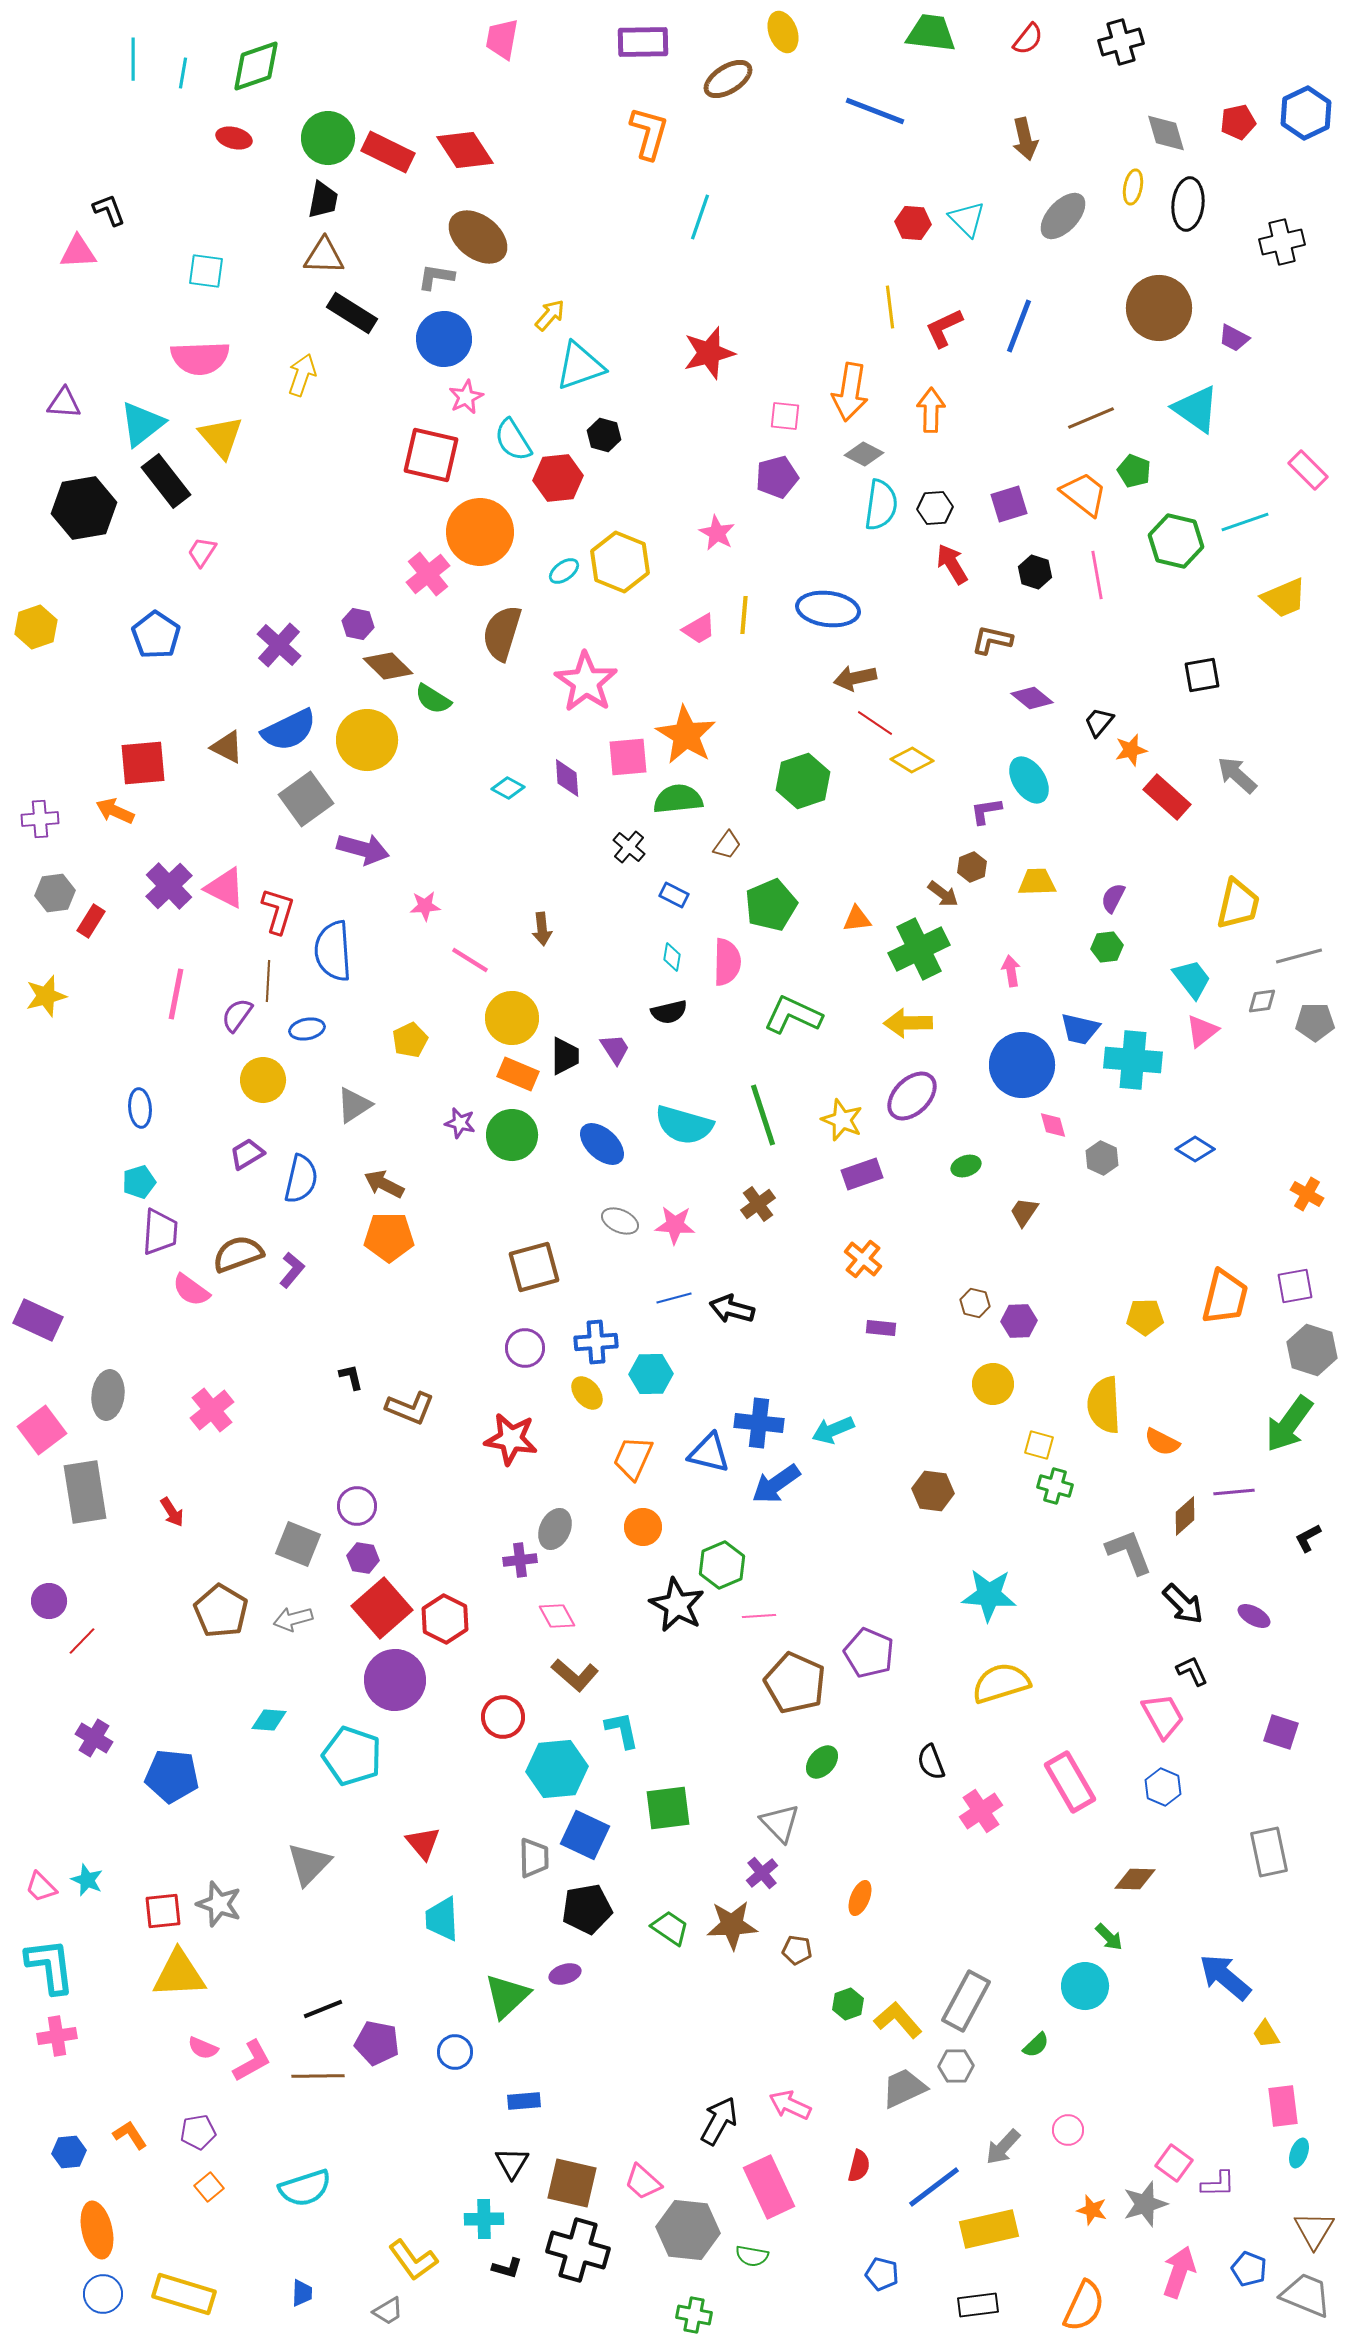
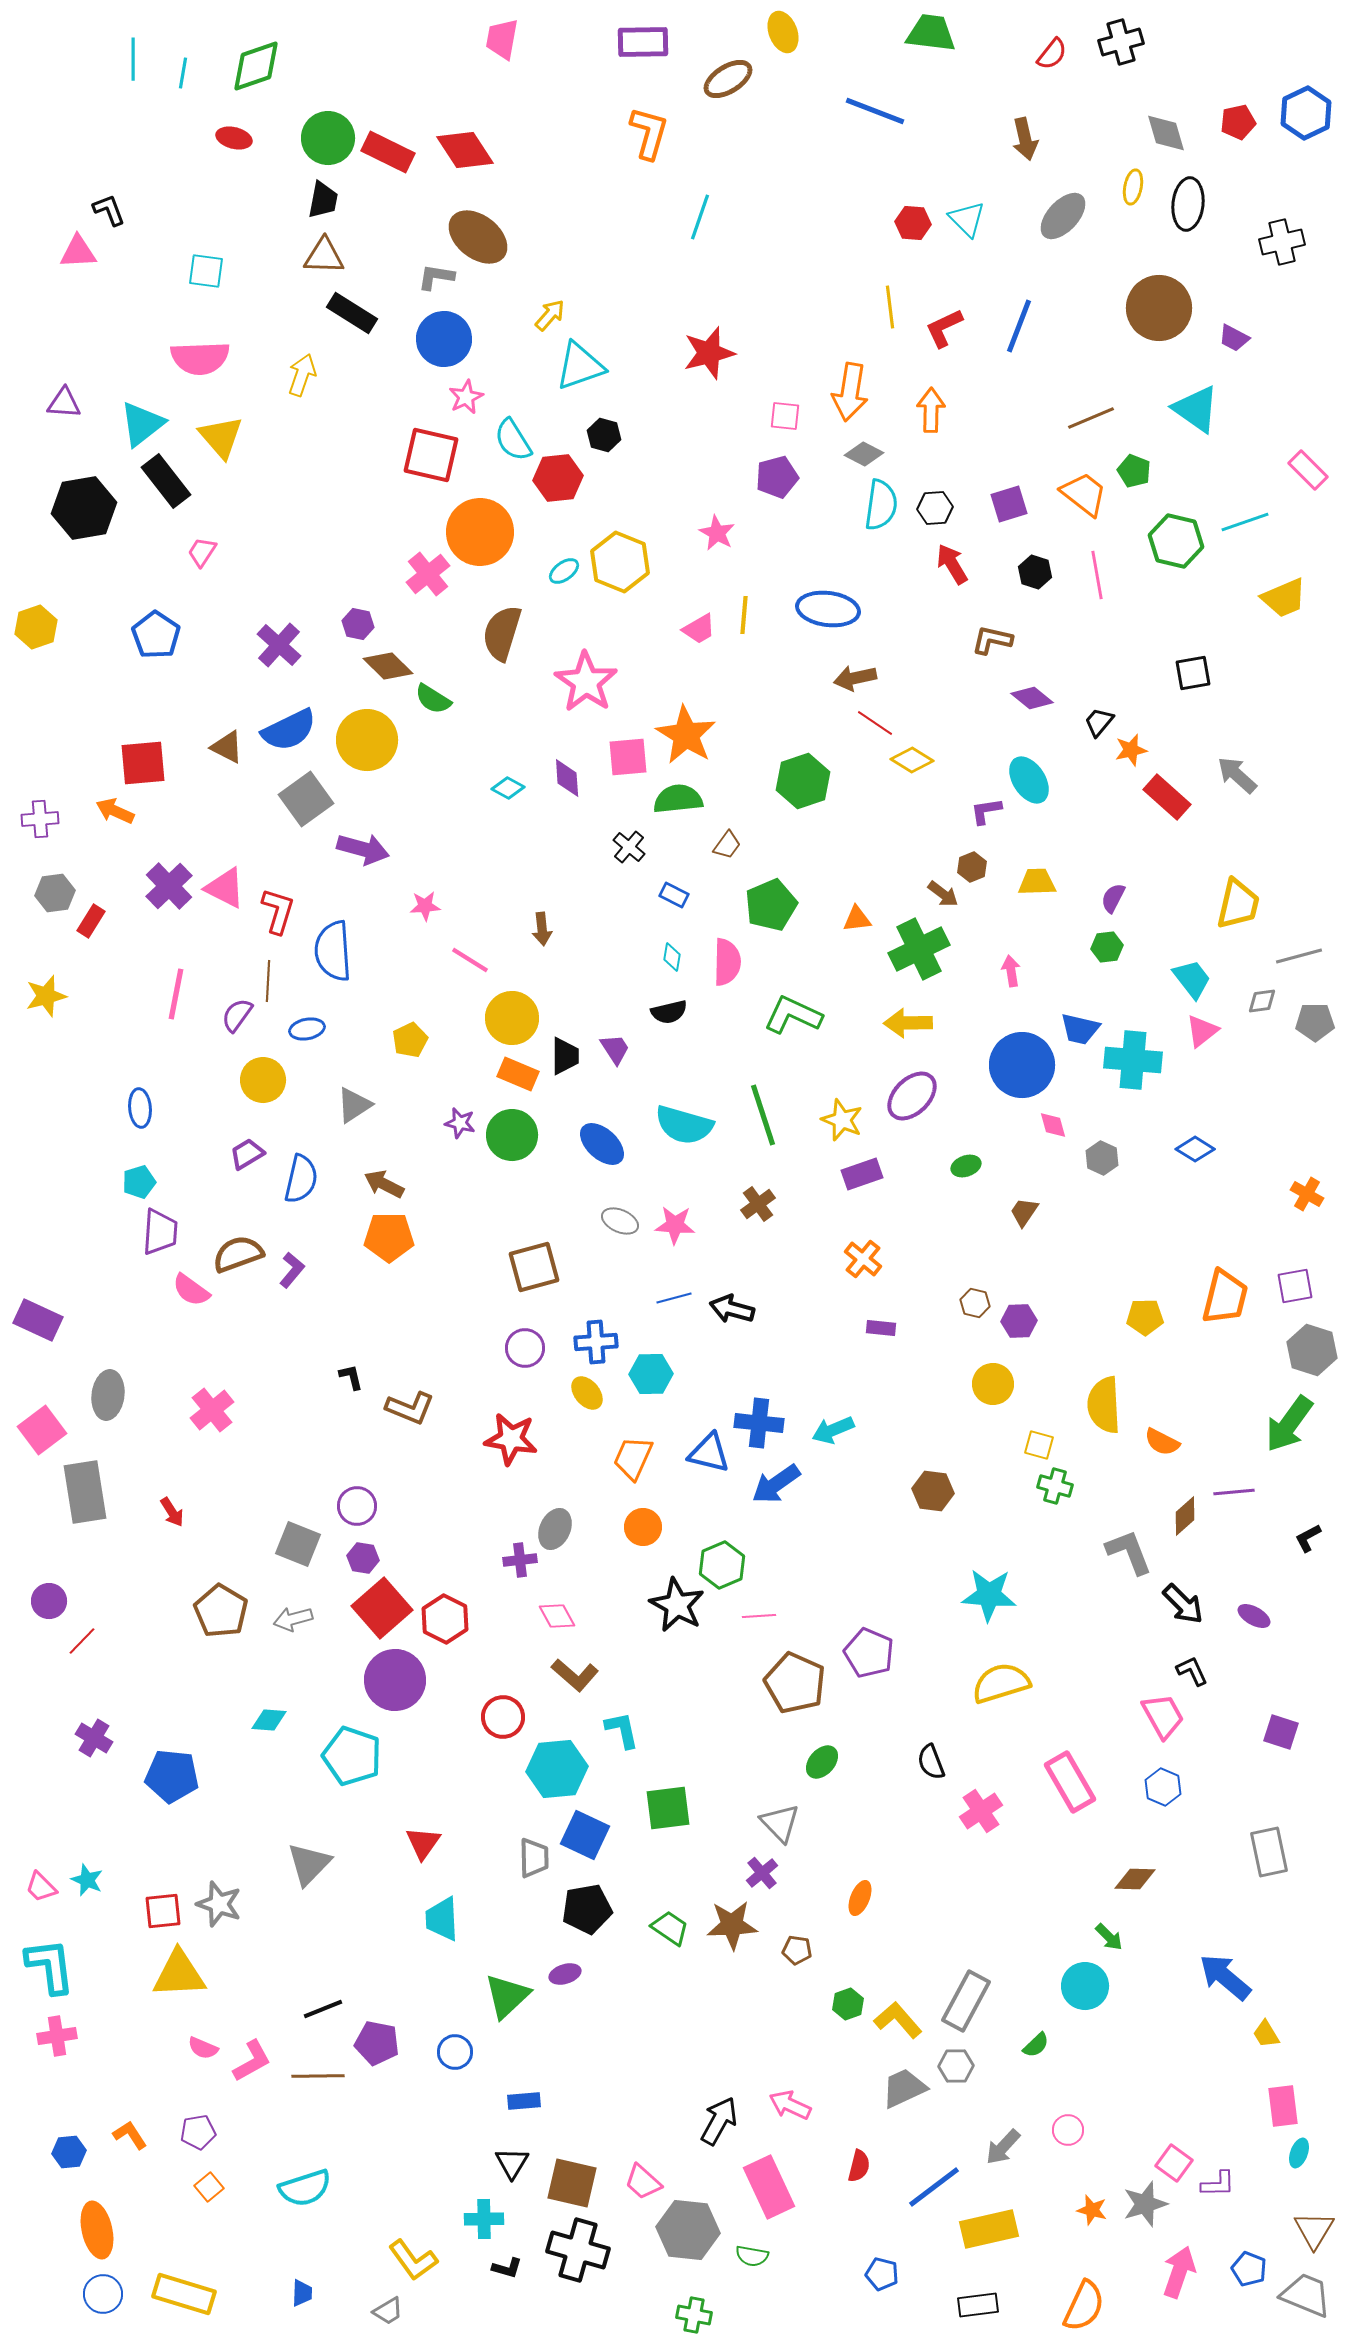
red semicircle at (1028, 39): moved 24 px right, 15 px down
black square at (1202, 675): moved 9 px left, 2 px up
red triangle at (423, 1843): rotated 15 degrees clockwise
